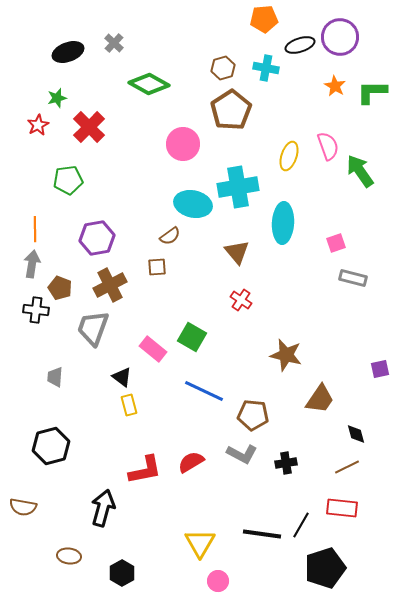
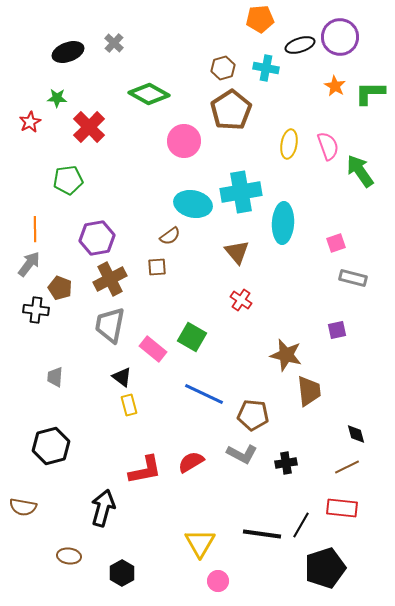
orange pentagon at (264, 19): moved 4 px left
green diamond at (149, 84): moved 10 px down
green L-shape at (372, 92): moved 2 px left, 1 px down
green star at (57, 98): rotated 18 degrees clockwise
red star at (38, 125): moved 8 px left, 3 px up
pink circle at (183, 144): moved 1 px right, 3 px up
yellow ellipse at (289, 156): moved 12 px up; rotated 8 degrees counterclockwise
cyan cross at (238, 187): moved 3 px right, 5 px down
gray arrow at (32, 264): moved 3 px left; rotated 28 degrees clockwise
brown cross at (110, 285): moved 6 px up
gray trapezoid at (93, 328): moved 17 px right, 3 px up; rotated 9 degrees counterclockwise
purple square at (380, 369): moved 43 px left, 39 px up
blue line at (204, 391): moved 3 px down
brown trapezoid at (320, 399): moved 11 px left, 8 px up; rotated 40 degrees counterclockwise
